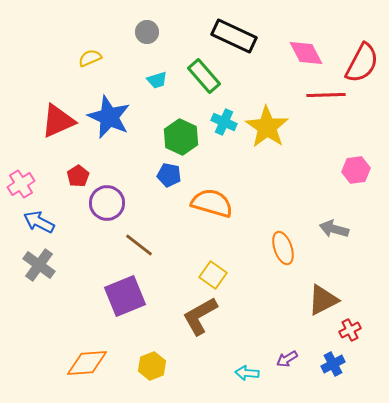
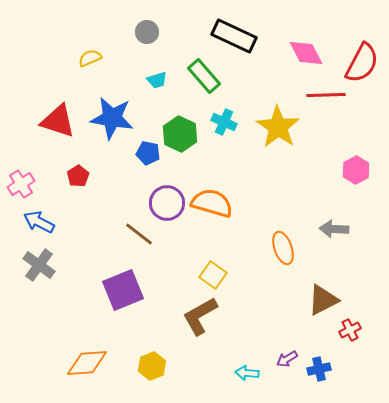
blue star: moved 3 px right, 1 px down; rotated 15 degrees counterclockwise
red triangle: rotated 42 degrees clockwise
yellow star: moved 11 px right
green hexagon: moved 1 px left, 3 px up
pink hexagon: rotated 20 degrees counterclockwise
blue pentagon: moved 21 px left, 22 px up
purple circle: moved 60 px right
gray arrow: rotated 12 degrees counterclockwise
brown line: moved 11 px up
purple square: moved 2 px left, 6 px up
blue cross: moved 14 px left, 5 px down; rotated 15 degrees clockwise
